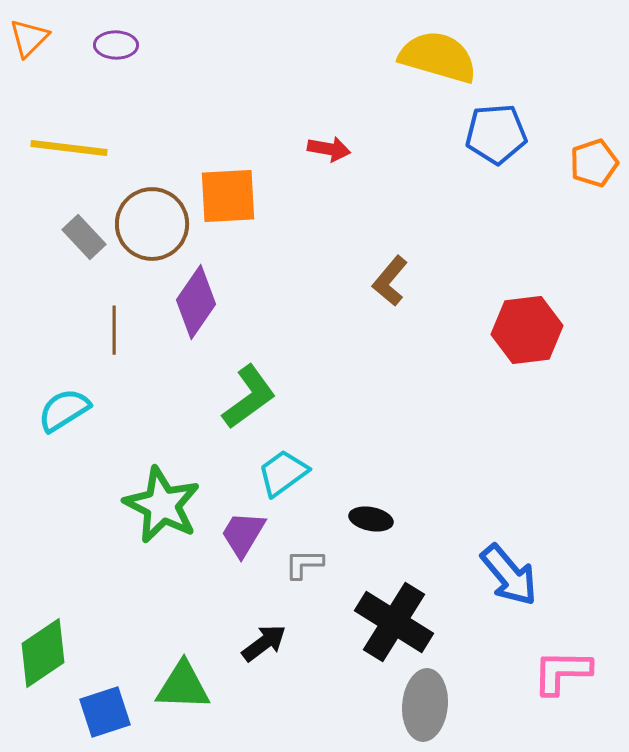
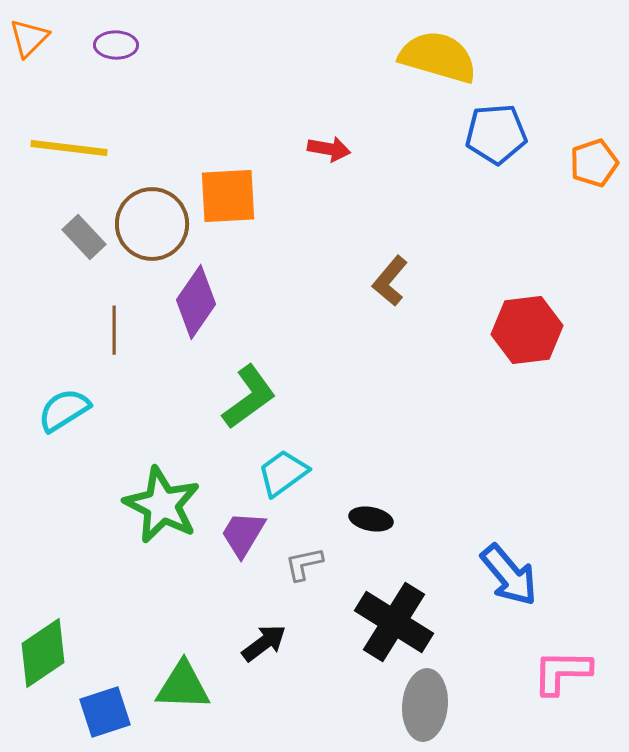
gray L-shape: rotated 12 degrees counterclockwise
